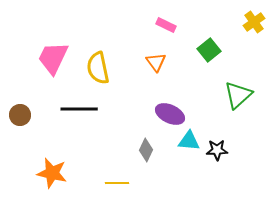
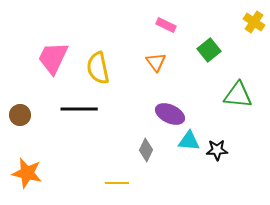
yellow cross: rotated 20 degrees counterclockwise
green triangle: rotated 48 degrees clockwise
orange star: moved 25 px left
